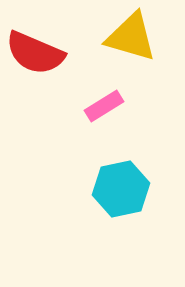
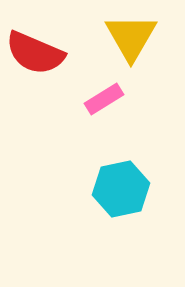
yellow triangle: rotated 44 degrees clockwise
pink rectangle: moved 7 px up
